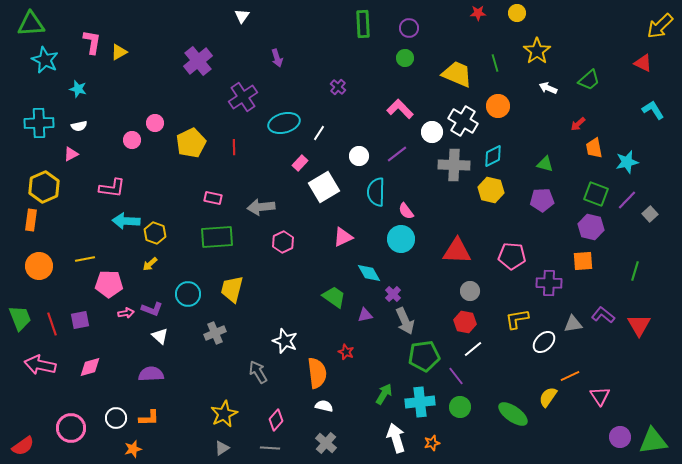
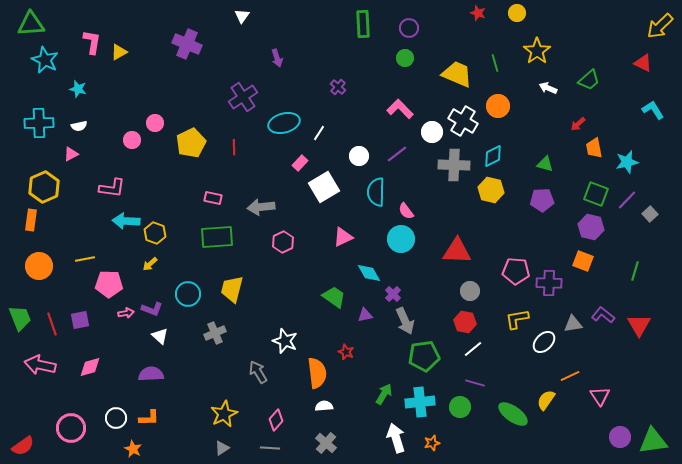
red star at (478, 13): rotated 21 degrees clockwise
purple cross at (198, 61): moved 11 px left, 17 px up; rotated 28 degrees counterclockwise
pink pentagon at (512, 256): moved 4 px right, 15 px down
orange square at (583, 261): rotated 25 degrees clockwise
purple line at (456, 376): moved 19 px right, 7 px down; rotated 36 degrees counterclockwise
yellow semicircle at (548, 397): moved 2 px left, 3 px down
white semicircle at (324, 406): rotated 18 degrees counterclockwise
orange star at (133, 449): rotated 30 degrees counterclockwise
